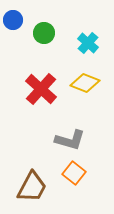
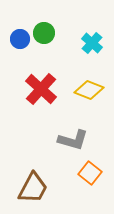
blue circle: moved 7 px right, 19 px down
cyan cross: moved 4 px right
yellow diamond: moved 4 px right, 7 px down
gray L-shape: moved 3 px right
orange square: moved 16 px right
brown trapezoid: moved 1 px right, 1 px down
